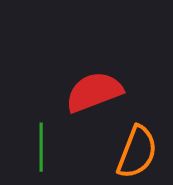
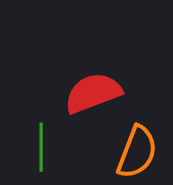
red semicircle: moved 1 px left, 1 px down
